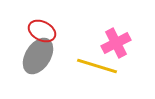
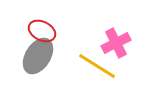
yellow line: rotated 15 degrees clockwise
